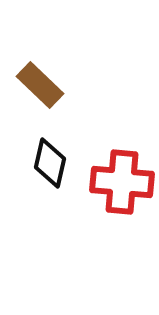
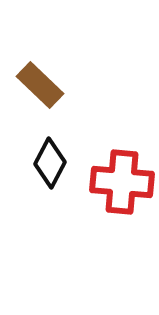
black diamond: rotated 15 degrees clockwise
